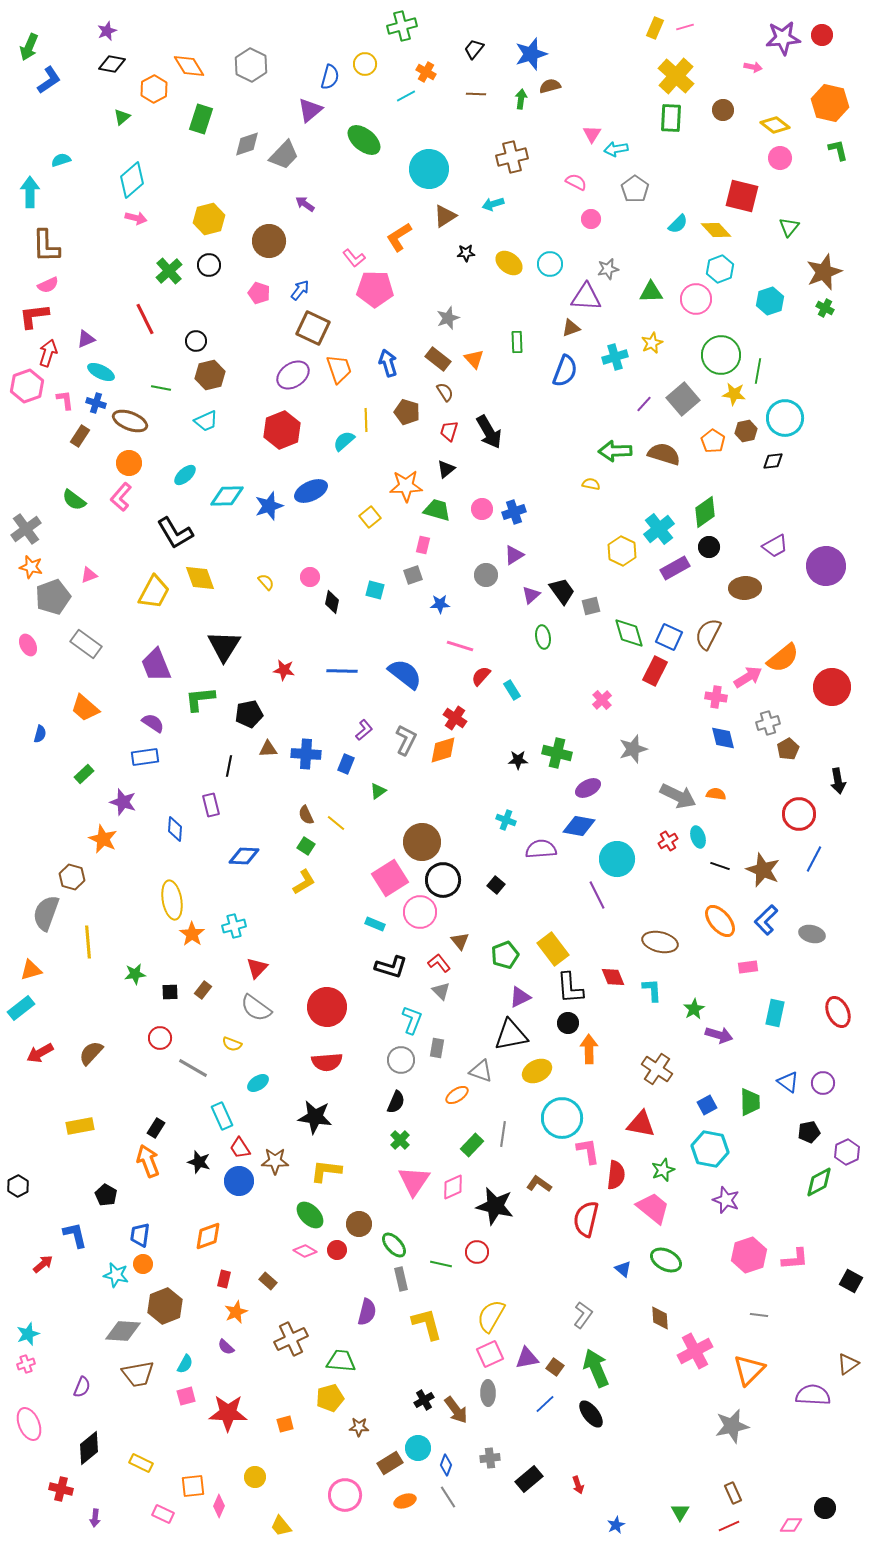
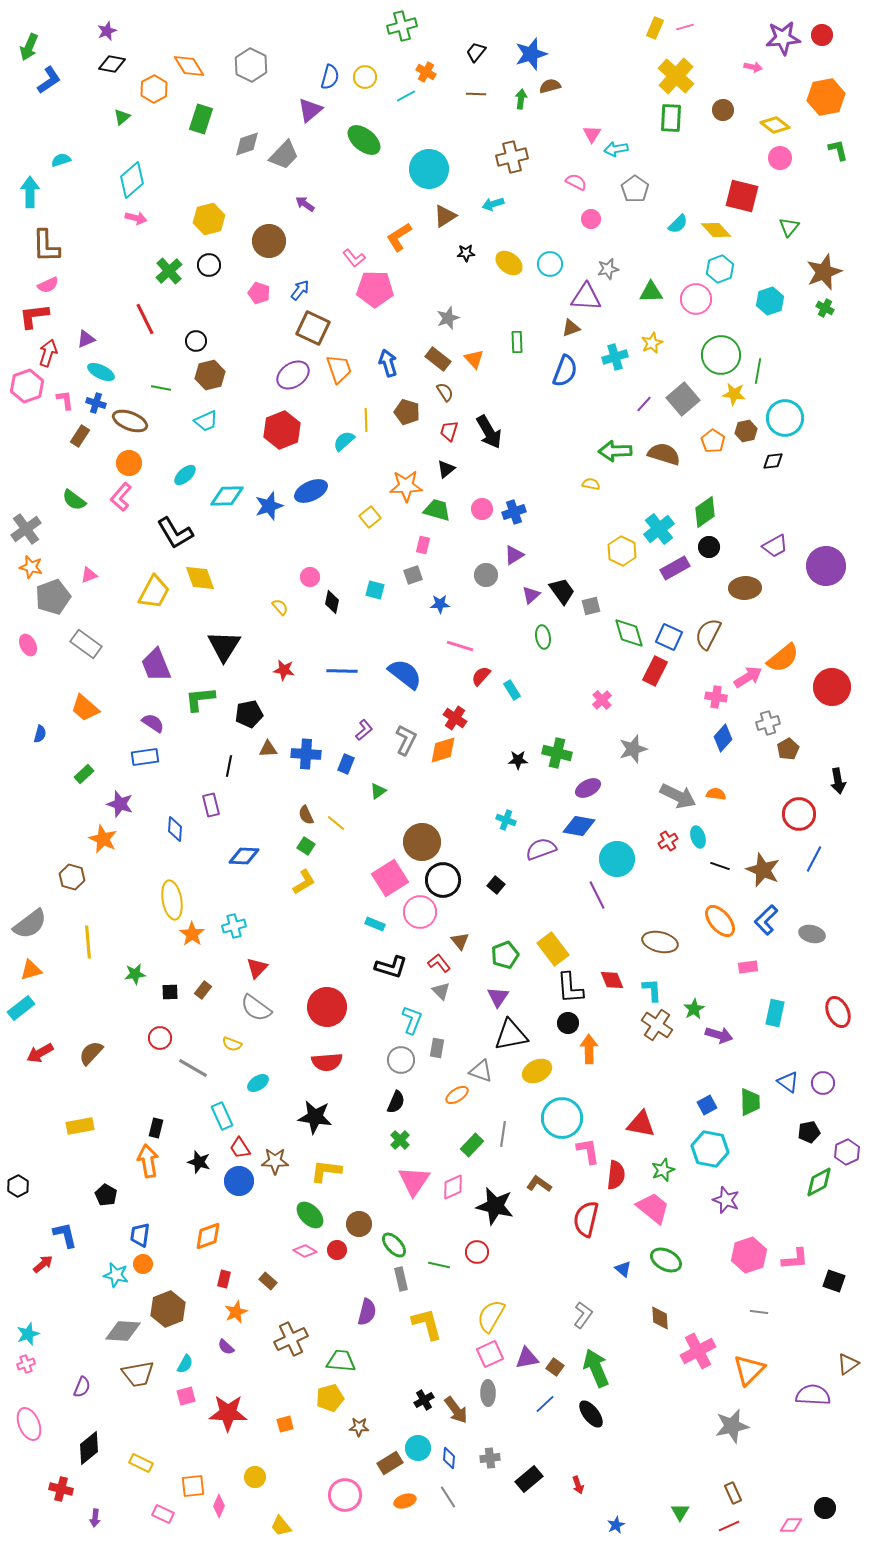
black trapezoid at (474, 49): moved 2 px right, 3 px down
yellow circle at (365, 64): moved 13 px down
orange hexagon at (830, 103): moved 4 px left, 6 px up; rotated 24 degrees counterclockwise
yellow semicircle at (266, 582): moved 14 px right, 25 px down
blue diamond at (723, 738): rotated 56 degrees clockwise
purple star at (123, 802): moved 3 px left, 2 px down
purple semicircle at (541, 849): rotated 16 degrees counterclockwise
gray semicircle at (46, 913): moved 16 px left, 11 px down; rotated 147 degrees counterclockwise
red diamond at (613, 977): moved 1 px left, 3 px down
purple triangle at (520, 997): moved 22 px left; rotated 30 degrees counterclockwise
brown cross at (657, 1069): moved 44 px up
black rectangle at (156, 1128): rotated 18 degrees counterclockwise
orange arrow at (148, 1161): rotated 12 degrees clockwise
blue L-shape at (75, 1235): moved 10 px left
green line at (441, 1264): moved 2 px left, 1 px down
black square at (851, 1281): moved 17 px left; rotated 10 degrees counterclockwise
brown hexagon at (165, 1306): moved 3 px right, 3 px down
gray line at (759, 1315): moved 3 px up
pink cross at (695, 1351): moved 3 px right
blue diamond at (446, 1465): moved 3 px right, 7 px up; rotated 15 degrees counterclockwise
